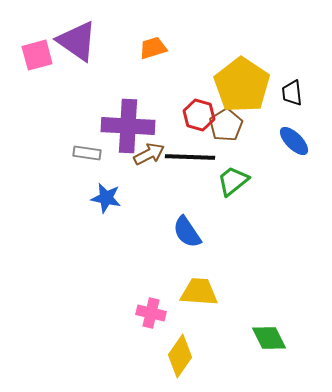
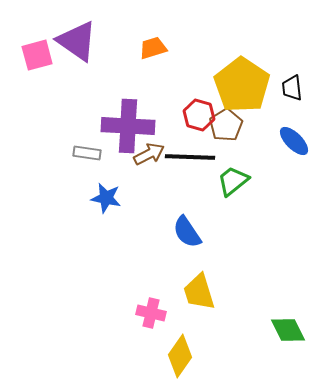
black trapezoid: moved 5 px up
yellow trapezoid: rotated 111 degrees counterclockwise
green diamond: moved 19 px right, 8 px up
